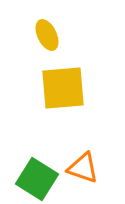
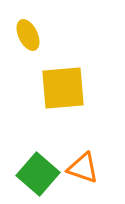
yellow ellipse: moved 19 px left
green square: moved 1 px right, 5 px up; rotated 9 degrees clockwise
